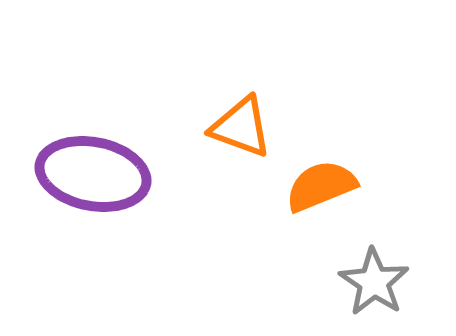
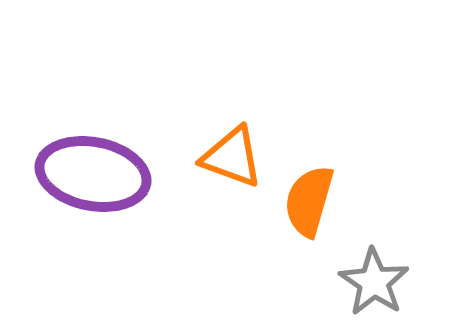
orange triangle: moved 9 px left, 30 px down
orange semicircle: moved 12 px left, 15 px down; rotated 52 degrees counterclockwise
